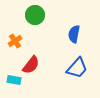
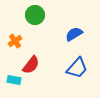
blue semicircle: rotated 48 degrees clockwise
